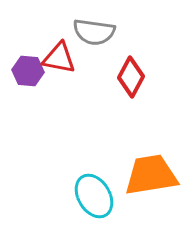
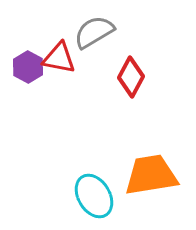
gray semicircle: rotated 141 degrees clockwise
purple hexagon: moved 4 px up; rotated 24 degrees clockwise
